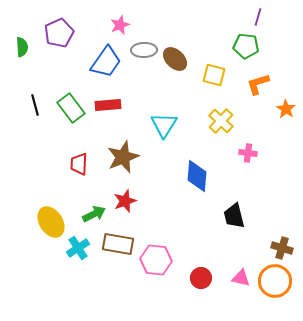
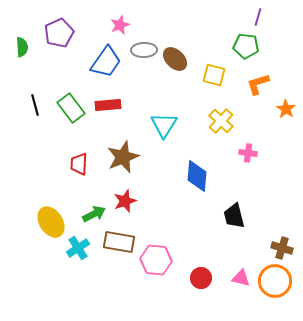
brown rectangle: moved 1 px right, 2 px up
